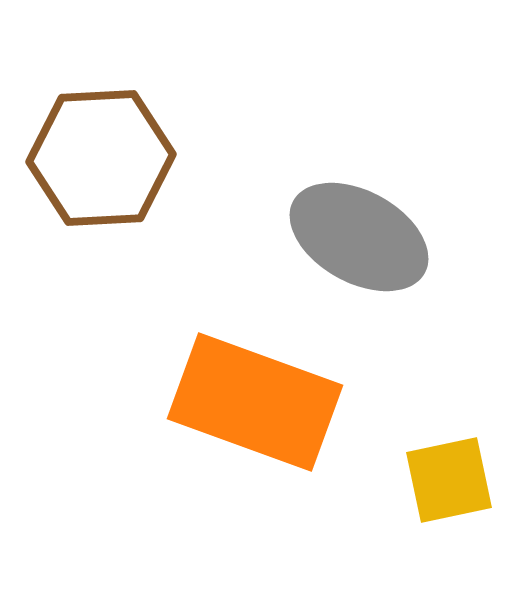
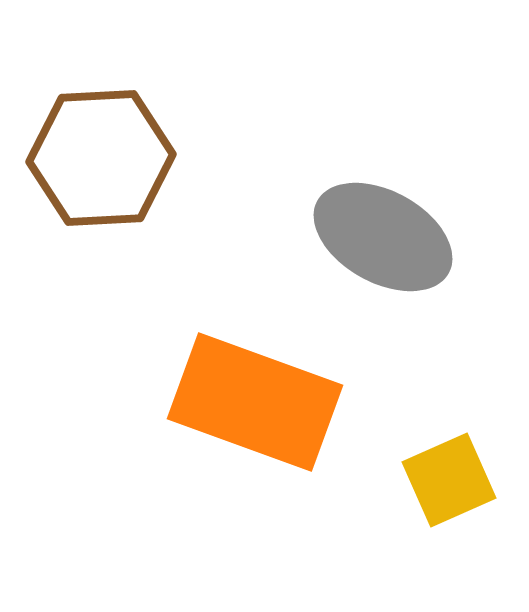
gray ellipse: moved 24 px right
yellow square: rotated 12 degrees counterclockwise
